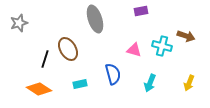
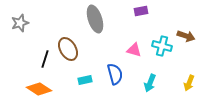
gray star: moved 1 px right
blue semicircle: moved 2 px right
cyan rectangle: moved 5 px right, 4 px up
